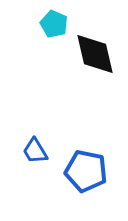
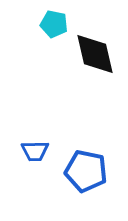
cyan pentagon: rotated 12 degrees counterclockwise
blue trapezoid: rotated 60 degrees counterclockwise
